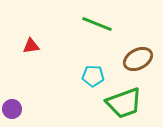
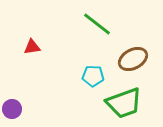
green line: rotated 16 degrees clockwise
red triangle: moved 1 px right, 1 px down
brown ellipse: moved 5 px left
